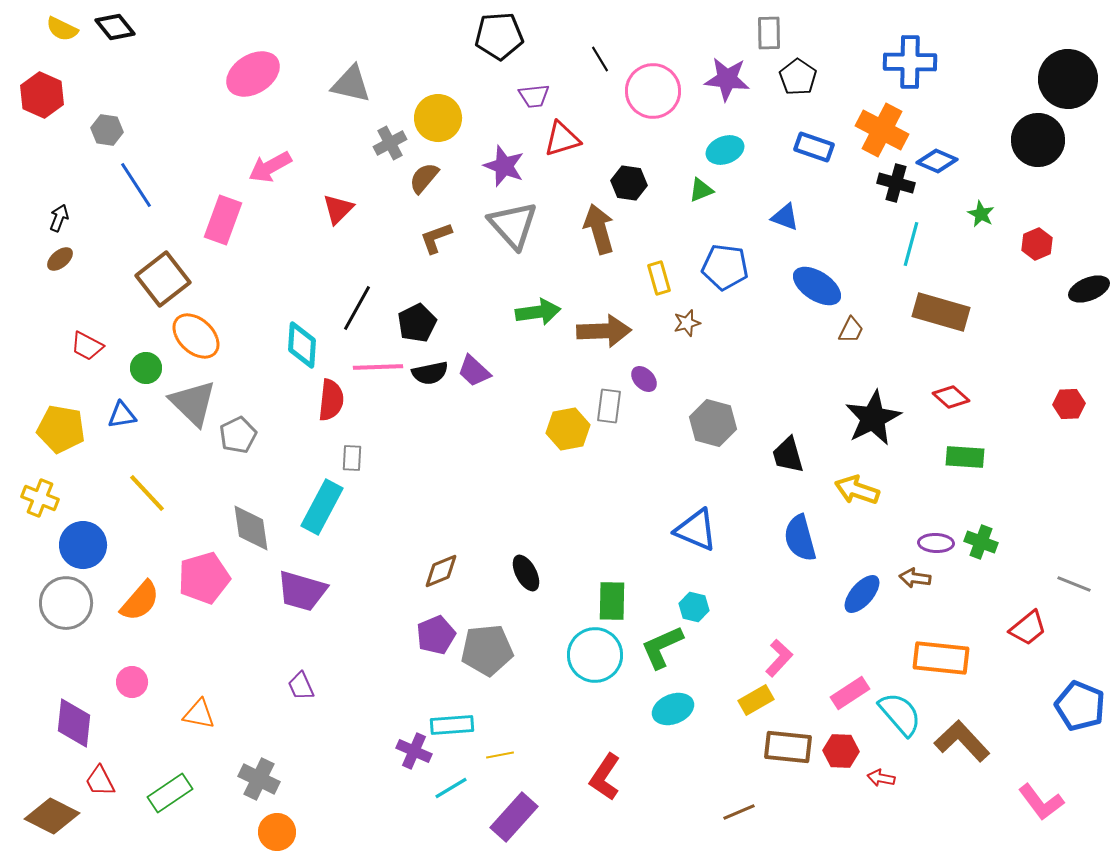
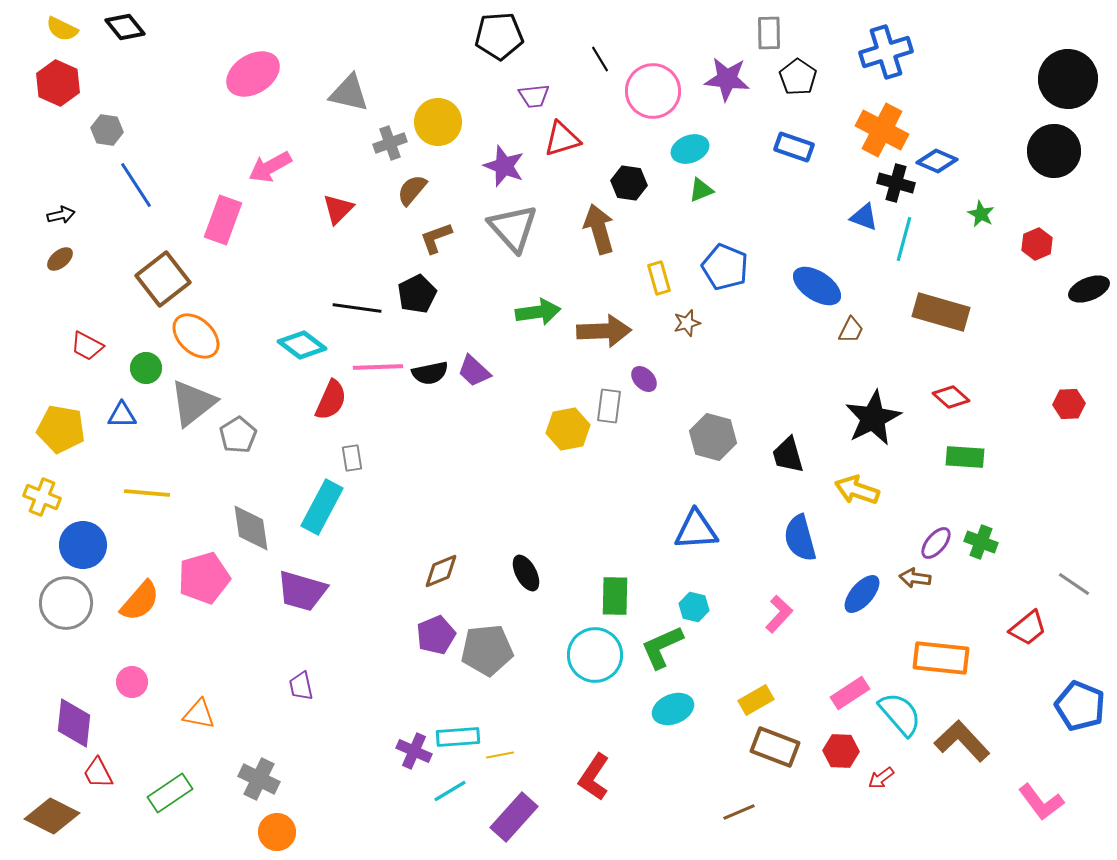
black diamond at (115, 27): moved 10 px right
blue cross at (910, 62): moved 24 px left, 10 px up; rotated 18 degrees counterclockwise
gray triangle at (351, 84): moved 2 px left, 9 px down
red hexagon at (42, 95): moved 16 px right, 12 px up
yellow circle at (438, 118): moved 4 px down
black circle at (1038, 140): moved 16 px right, 11 px down
gray cross at (390, 143): rotated 8 degrees clockwise
blue rectangle at (814, 147): moved 20 px left
cyan ellipse at (725, 150): moved 35 px left, 1 px up
brown semicircle at (424, 178): moved 12 px left, 12 px down
blue triangle at (785, 217): moved 79 px right
black arrow at (59, 218): moved 2 px right, 3 px up; rotated 56 degrees clockwise
gray triangle at (513, 225): moved 3 px down
cyan line at (911, 244): moved 7 px left, 5 px up
blue pentagon at (725, 267): rotated 15 degrees clockwise
black line at (357, 308): rotated 69 degrees clockwise
black pentagon at (417, 323): moved 29 px up
cyan diamond at (302, 345): rotated 57 degrees counterclockwise
red semicircle at (331, 400): rotated 18 degrees clockwise
gray triangle at (193, 403): rotated 38 degrees clockwise
blue triangle at (122, 415): rotated 8 degrees clockwise
gray hexagon at (713, 423): moved 14 px down
gray pentagon at (238, 435): rotated 6 degrees counterclockwise
gray rectangle at (352, 458): rotated 12 degrees counterclockwise
yellow line at (147, 493): rotated 42 degrees counterclockwise
yellow cross at (40, 498): moved 2 px right, 1 px up
blue triangle at (696, 530): rotated 27 degrees counterclockwise
purple ellipse at (936, 543): rotated 52 degrees counterclockwise
gray line at (1074, 584): rotated 12 degrees clockwise
green rectangle at (612, 601): moved 3 px right, 5 px up
pink L-shape at (779, 658): moved 44 px up
purple trapezoid at (301, 686): rotated 12 degrees clockwise
cyan rectangle at (452, 725): moved 6 px right, 12 px down
brown rectangle at (788, 747): moved 13 px left; rotated 15 degrees clockwise
red L-shape at (605, 777): moved 11 px left
red arrow at (881, 778): rotated 48 degrees counterclockwise
red trapezoid at (100, 781): moved 2 px left, 8 px up
cyan line at (451, 788): moved 1 px left, 3 px down
